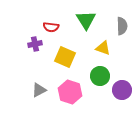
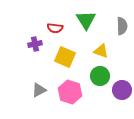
red semicircle: moved 4 px right, 1 px down
yellow triangle: moved 2 px left, 3 px down
